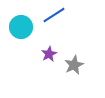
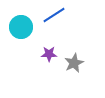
purple star: rotated 28 degrees clockwise
gray star: moved 2 px up
